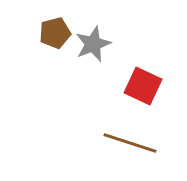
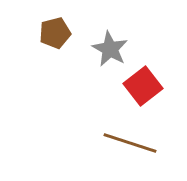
gray star: moved 17 px right, 5 px down; rotated 21 degrees counterclockwise
red square: rotated 27 degrees clockwise
